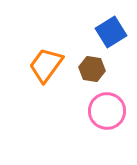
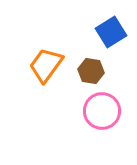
brown hexagon: moved 1 px left, 2 px down
pink circle: moved 5 px left
